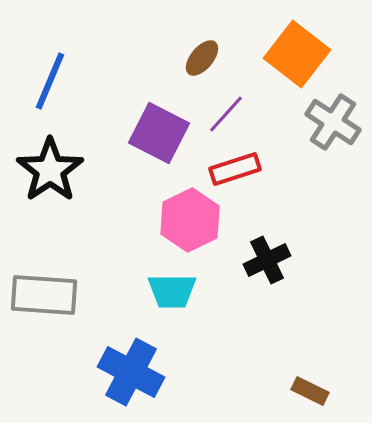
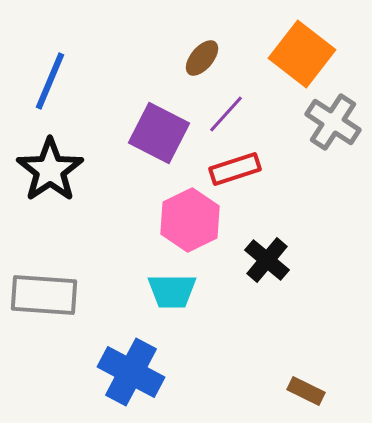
orange square: moved 5 px right
black cross: rotated 24 degrees counterclockwise
brown rectangle: moved 4 px left
